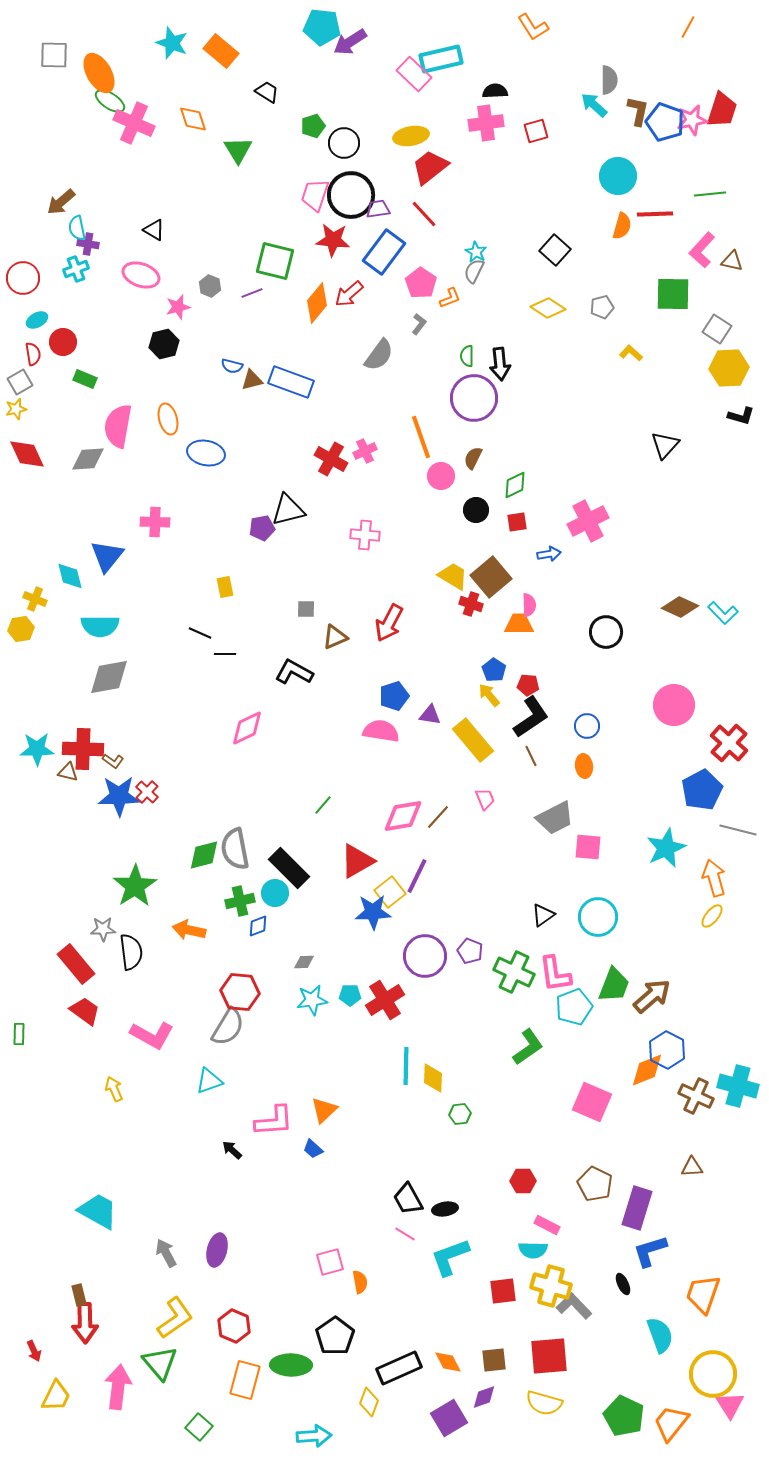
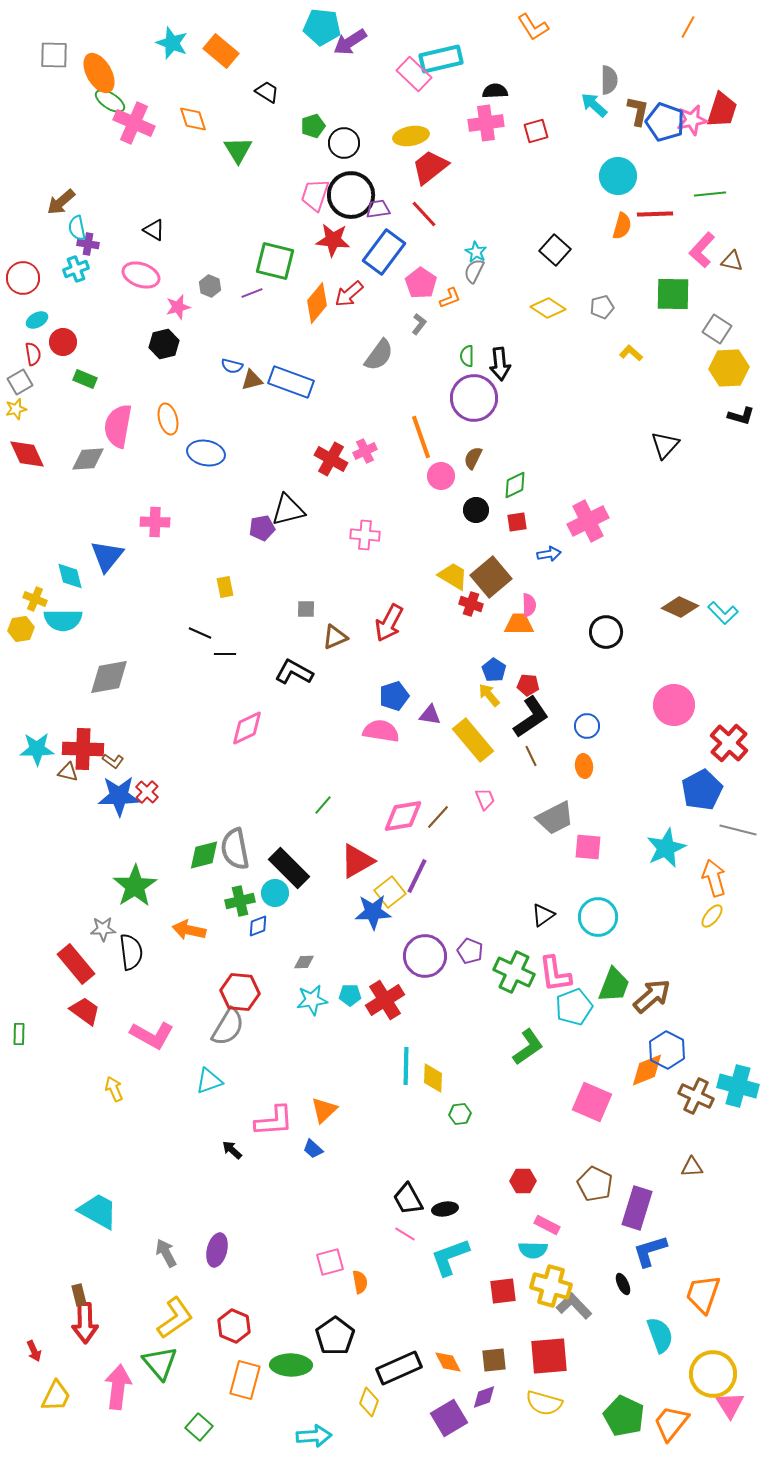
cyan semicircle at (100, 626): moved 37 px left, 6 px up
